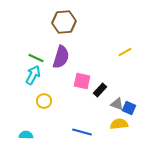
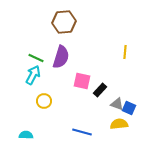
yellow line: rotated 56 degrees counterclockwise
